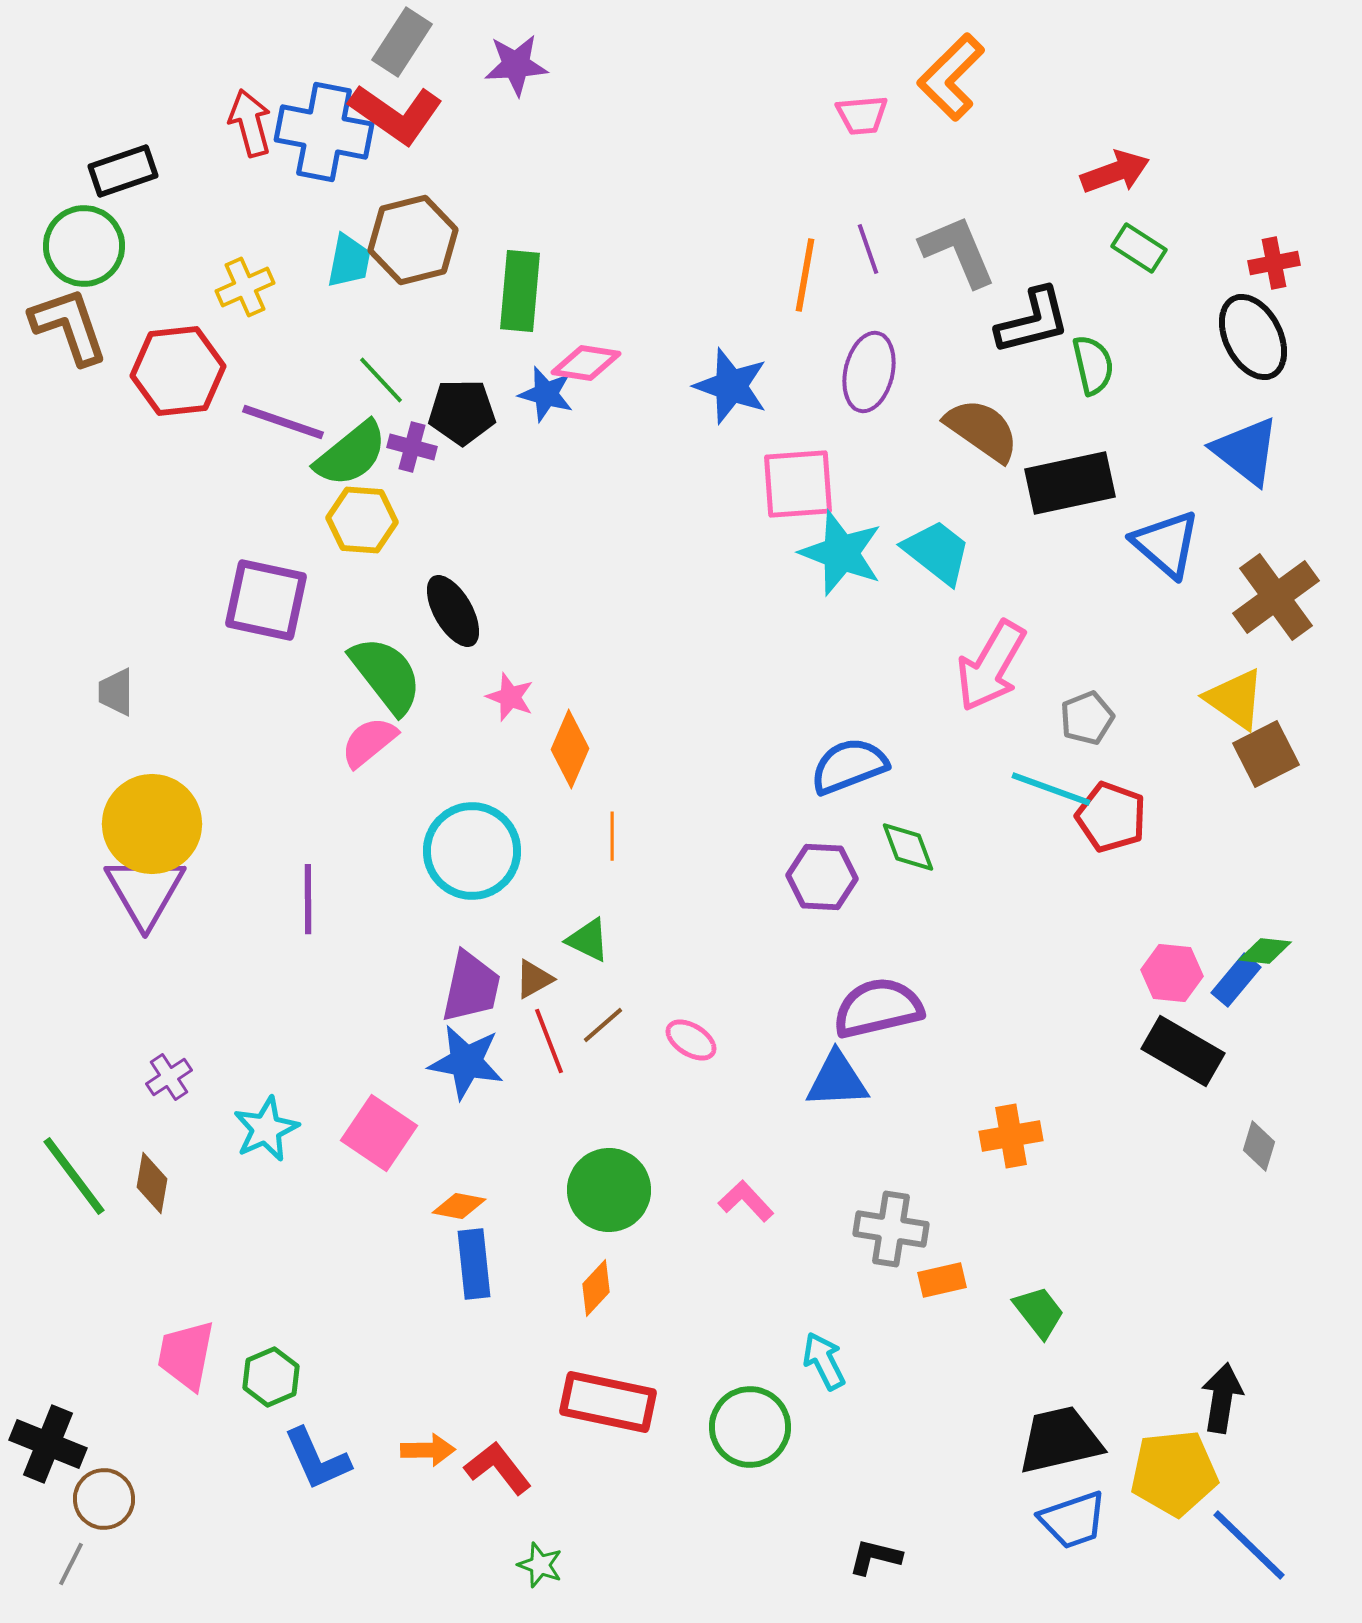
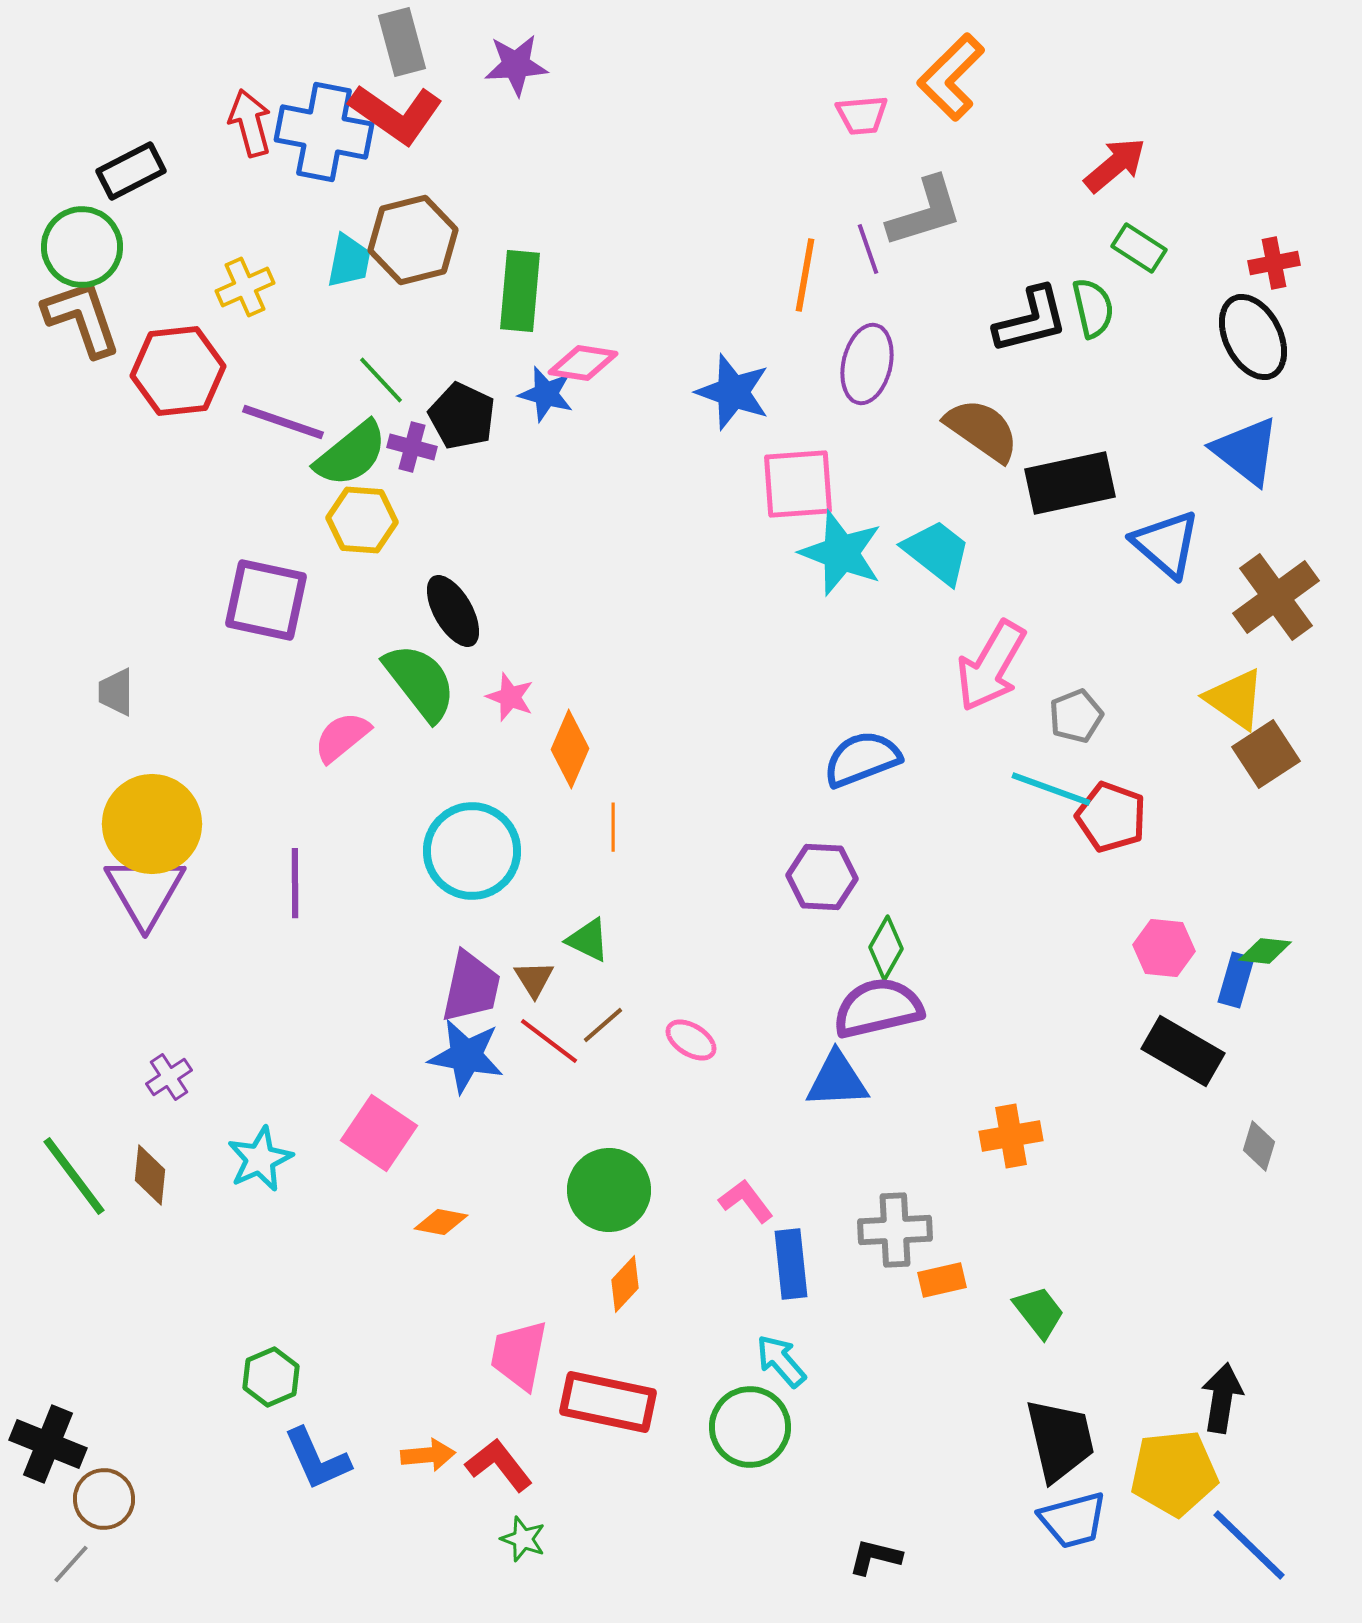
gray rectangle at (402, 42): rotated 48 degrees counterclockwise
black rectangle at (123, 171): moved 8 px right; rotated 8 degrees counterclockwise
red arrow at (1115, 172): moved 7 px up; rotated 20 degrees counterclockwise
green circle at (84, 246): moved 2 px left, 1 px down
gray L-shape at (958, 251): moved 33 px left, 39 px up; rotated 96 degrees clockwise
black L-shape at (1033, 321): moved 2 px left, 1 px up
brown L-shape at (69, 326): moved 13 px right, 8 px up
pink diamond at (586, 363): moved 3 px left
green semicircle at (1093, 365): moved 57 px up
purple ellipse at (869, 372): moved 2 px left, 8 px up
blue star at (731, 386): moved 2 px right, 6 px down
black pentagon at (462, 412): moved 4 px down; rotated 26 degrees clockwise
green semicircle at (386, 675): moved 34 px right, 7 px down
gray pentagon at (1087, 718): moved 11 px left, 2 px up
pink semicircle at (369, 742): moved 27 px left, 5 px up
brown square at (1266, 754): rotated 6 degrees counterclockwise
blue semicircle at (849, 766): moved 13 px right, 7 px up
orange line at (612, 836): moved 1 px right, 9 px up
green diamond at (908, 847): moved 22 px left, 101 px down; rotated 50 degrees clockwise
purple line at (308, 899): moved 13 px left, 16 px up
pink hexagon at (1172, 973): moved 8 px left, 25 px up
brown triangle at (534, 979): rotated 33 degrees counterclockwise
blue rectangle at (1236, 980): rotated 24 degrees counterclockwise
red line at (549, 1041): rotated 32 degrees counterclockwise
blue star at (466, 1062): moved 6 px up
cyan star at (266, 1129): moved 6 px left, 30 px down
brown diamond at (152, 1183): moved 2 px left, 8 px up; rotated 4 degrees counterclockwise
pink L-shape at (746, 1201): rotated 6 degrees clockwise
orange diamond at (459, 1206): moved 18 px left, 16 px down
gray cross at (891, 1229): moved 4 px right, 1 px down; rotated 12 degrees counterclockwise
blue rectangle at (474, 1264): moved 317 px right
orange diamond at (596, 1288): moved 29 px right, 4 px up
pink trapezoid at (186, 1355): moved 333 px right
cyan arrow at (824, 1361): moved 43 px left; rotated 14 degrees counterclockwise
black trapezoid at (1060, 1440): rotated 90 degrees clockwise
orange arrow at (428, 1450): moved 5 px down; rotated 4 degrees counterclockwise
red L-shape at (498, 1468): moved 1 px right, 3 px up
blue trapezoid at (1073, 1520): rotated 4 degrees clockwise
gray line at (71, 1564): rotated 15 degrees clockwise
green star at (540, 1565): moved 17 px left, 26 px up
